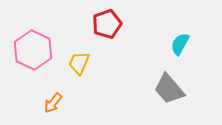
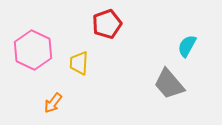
cyan semicircle: moved 7 px right, 2 px down
yellow trapezoid: rotated 20 degrees counterclockwise
gray trapezoid: moved 5 px up
